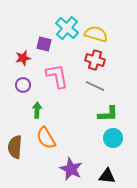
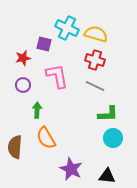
cyan cross: rotated 15 degrees counterclockwise
